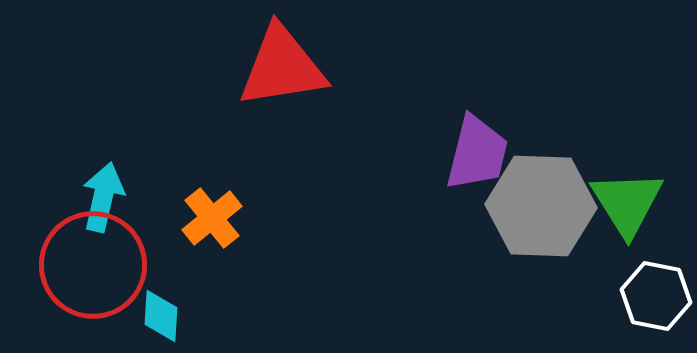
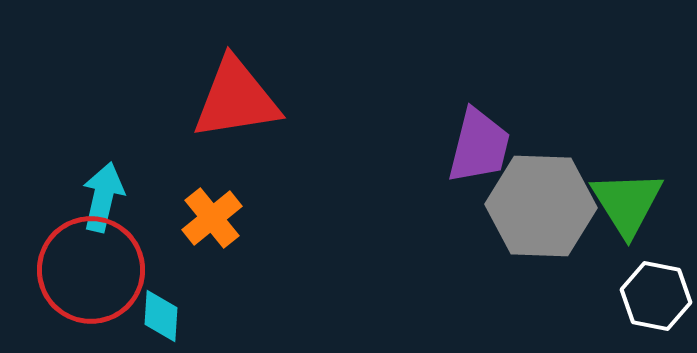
red triangle: moved 46 px left, 32 px down
purple trapezoid: moved 2 px right, 7 px up
red circle: moved 2 px left, 5 px down
